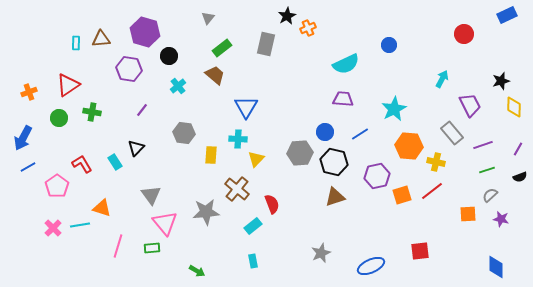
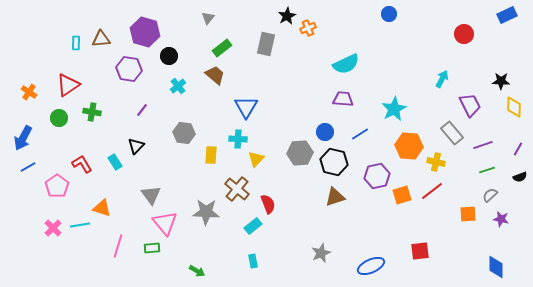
blue circle at (389, 45): moved 31 px up
black star at (501, 81): rotated 18 degrees clockwise
orange cross at (29, 92): rotated 35 degrees counterclockwise
black triangle at (136, 148): moved 2 px up
red semicircle at (272, 204): moved 4 px left
gray star at (206, 212): rotated 8 degrees clockwise
